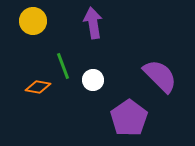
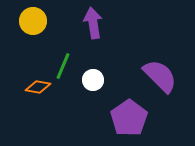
green line: rotated 44 degrees clockwise
